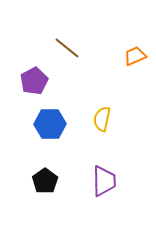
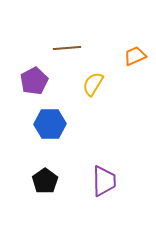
brown line: rotated 44 degrees counterclockwise
yellow semicircle: moved 9 px left, 35 px up; rotated 20 degrees clockwise
